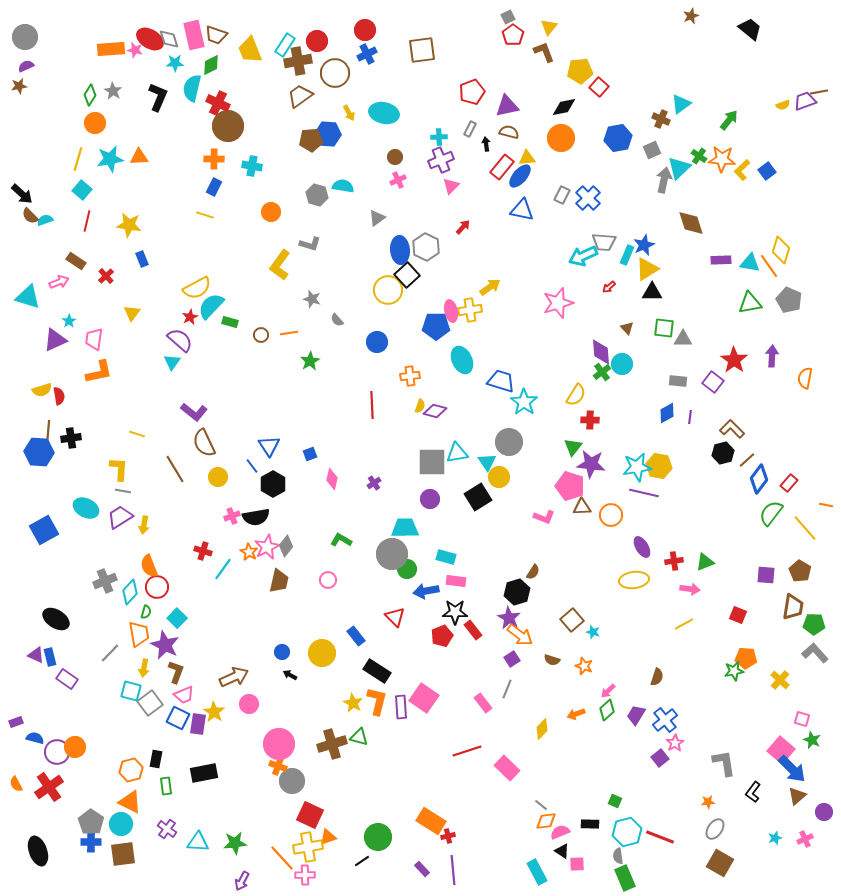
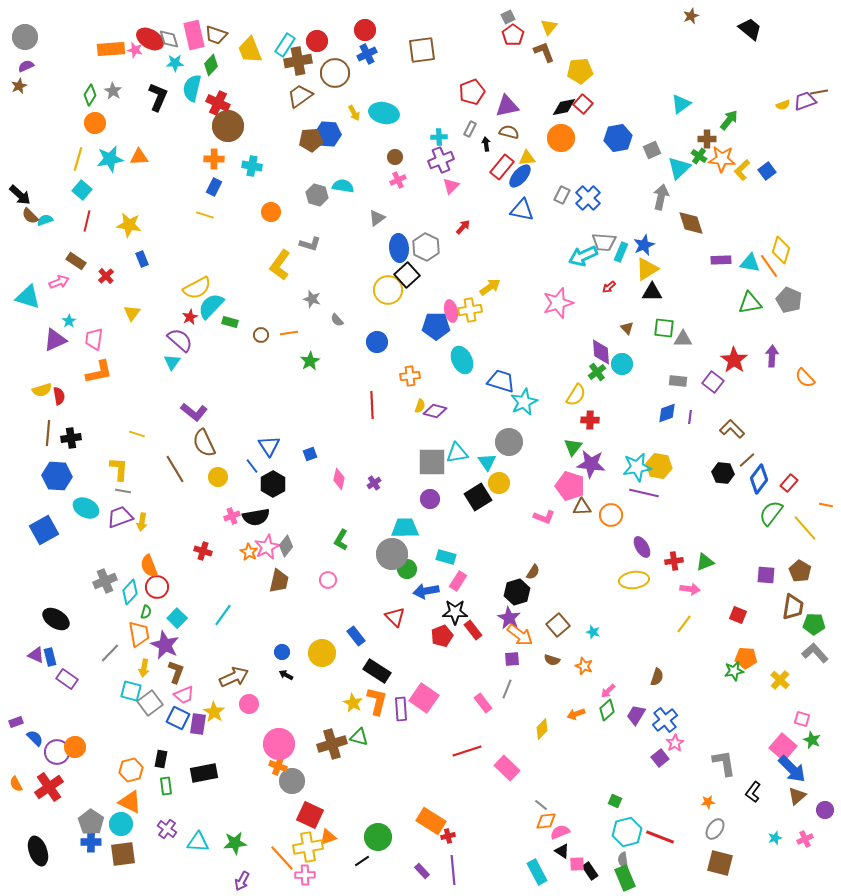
green diamond at (211, 65): rotated 20 degrees counterclockwise
brown star at (19, 86): rotated 14 degrees counterclockwise
red square at (599, 87): moved 16 px left, 17 px down
yellow arrow at (349, 113): moved 5 px right
brown cross at (661, 119): moved 46 px right, 20 px down; rotated 24 degrees counterclockwise
gray arrow at (664, 180): moved 3 px left, 17 px down
black arrow at (22, 194): moved 2 px left, 1 px down
blue ellipse at (400, 250): moved 1 px left, 2 px up
cyan rectangle at (627, 255): moved 6 px left, 3 px up
green cross at (602, 372): moved 5 px left
orange semicircle at (805, 378): rotated 55 degrees counterclockwise
cyan star at (524, 402): rotated 12 degrees clockwise
blue diamond at (667, 413): rotated 10 degrees clockwise
blue hexagon at (39, 452): moved 18 px right, 24 px down
black hexagon at (723, 453): moved 20 px down; rotated 20 degrees clockwise
yellow circle at (499, 477): moved 6 px down
pink diamond at (332, 479): moved 7 px right
purple trapezoid at (120, 517): rotated 12 degrees clockwise
yellow arrow at (144, 525): moved 2 px left, 3 px up
green L-shape at (341, 540): rotated 90 degrees counterclockwise
cyan line at (223, 569): moved 46 px down
pink rectangle at (456, 581): moved 2 px right; rotated 66 degrees counterclockwise
brown square at (572, 620): moved 14 px left, 5 px down
yellow line at (684, 624): rotated 24 degrees counterclockwise
purple square at (512, 659): rotated 28 degrees clockwise
black arrow at (290, 675): moved 4 px left
purple rectangle at (401, 707): moved 2 px down
blue semicircle at (35, 738): rotated 30 degrees clockwise
pink square at (781, 750): moved 2 px right, 3 px up
black rectangle at (156, 759): moved 5 px right
purple circle at (824, 812): moved 1 px right, 2 px up
black rectangle at (590, 824): moved 47 px down; rotated 54 degrees clockwise
gray semicircle at (618, 856): moved 5 px right, 4 px down
brown square at (720, 863): rotated 16 degrees counterclockwise
purple rectangle at (422, 869): moved 2 px down
